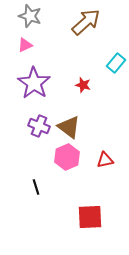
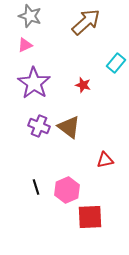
pink hexagon: moved 33 px down
